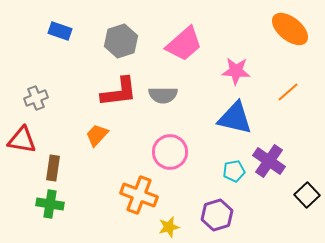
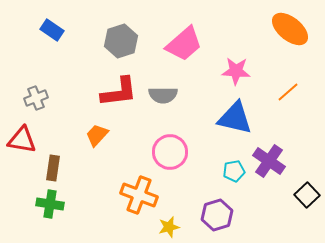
blue rectangle: moved 8 px left, 1 px up; rotated 15 degrees clockwise
